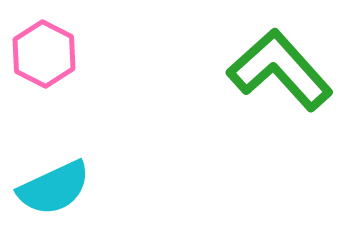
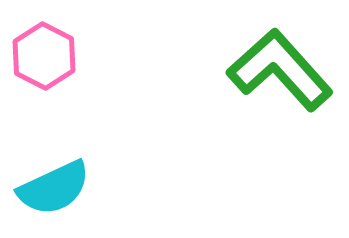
pink hexagon: moved 2 px down
